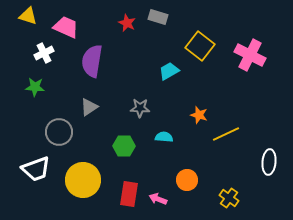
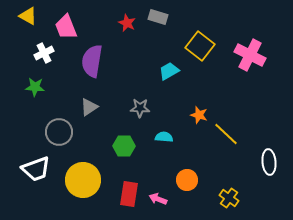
yellow triangle: rotated 12 degrees clockwise
pink trapezoid: rotated 136 degrees counterclockwise
yellow line: rotated 68 degrees clockwise
white ellipse: rotated 10 degrees counterclockwise
